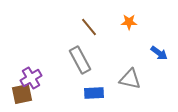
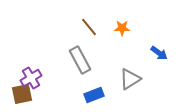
orange star: moved 7 px left, 6 px down
gray triangle: rotated 45 degrees counterclockwise
blue rectangle: moved 2 px down; rotated 18 degrees counterclockwise
